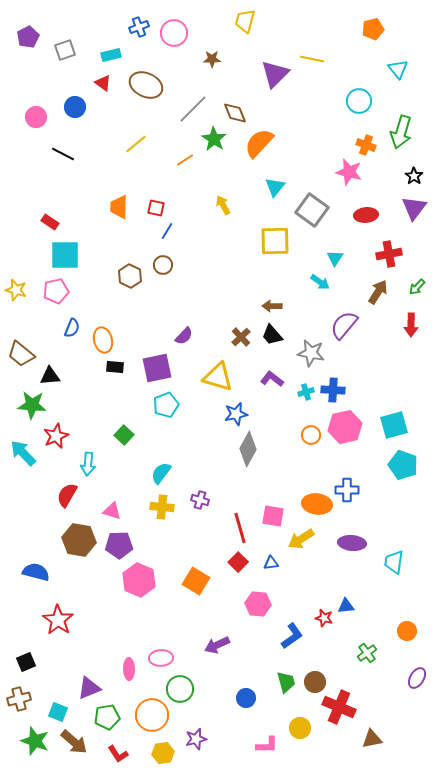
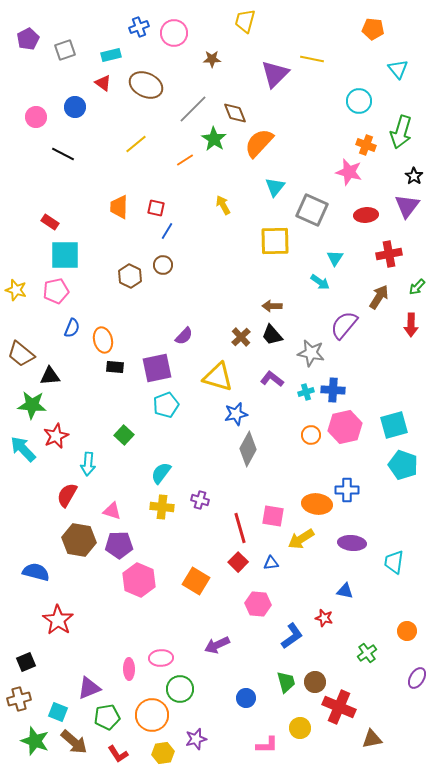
orange pentagon at (373, 29): rotated 20 degrees clockwise
purple pentagon at (28, 37): moved 2 px down
purple triangle at (414, 208): moved 7 px left, 2 px up
gray square at (312, 210): rotated 12 degrees counterclockwise
brown arrow at (378, 292): moved 1 px right, 5 px down
cyan arrow at (23, 453): moved 4 px up
blue triangle at (346, 606): moved 1 px left, 15 px up; rotated 18 degrees clockwise
